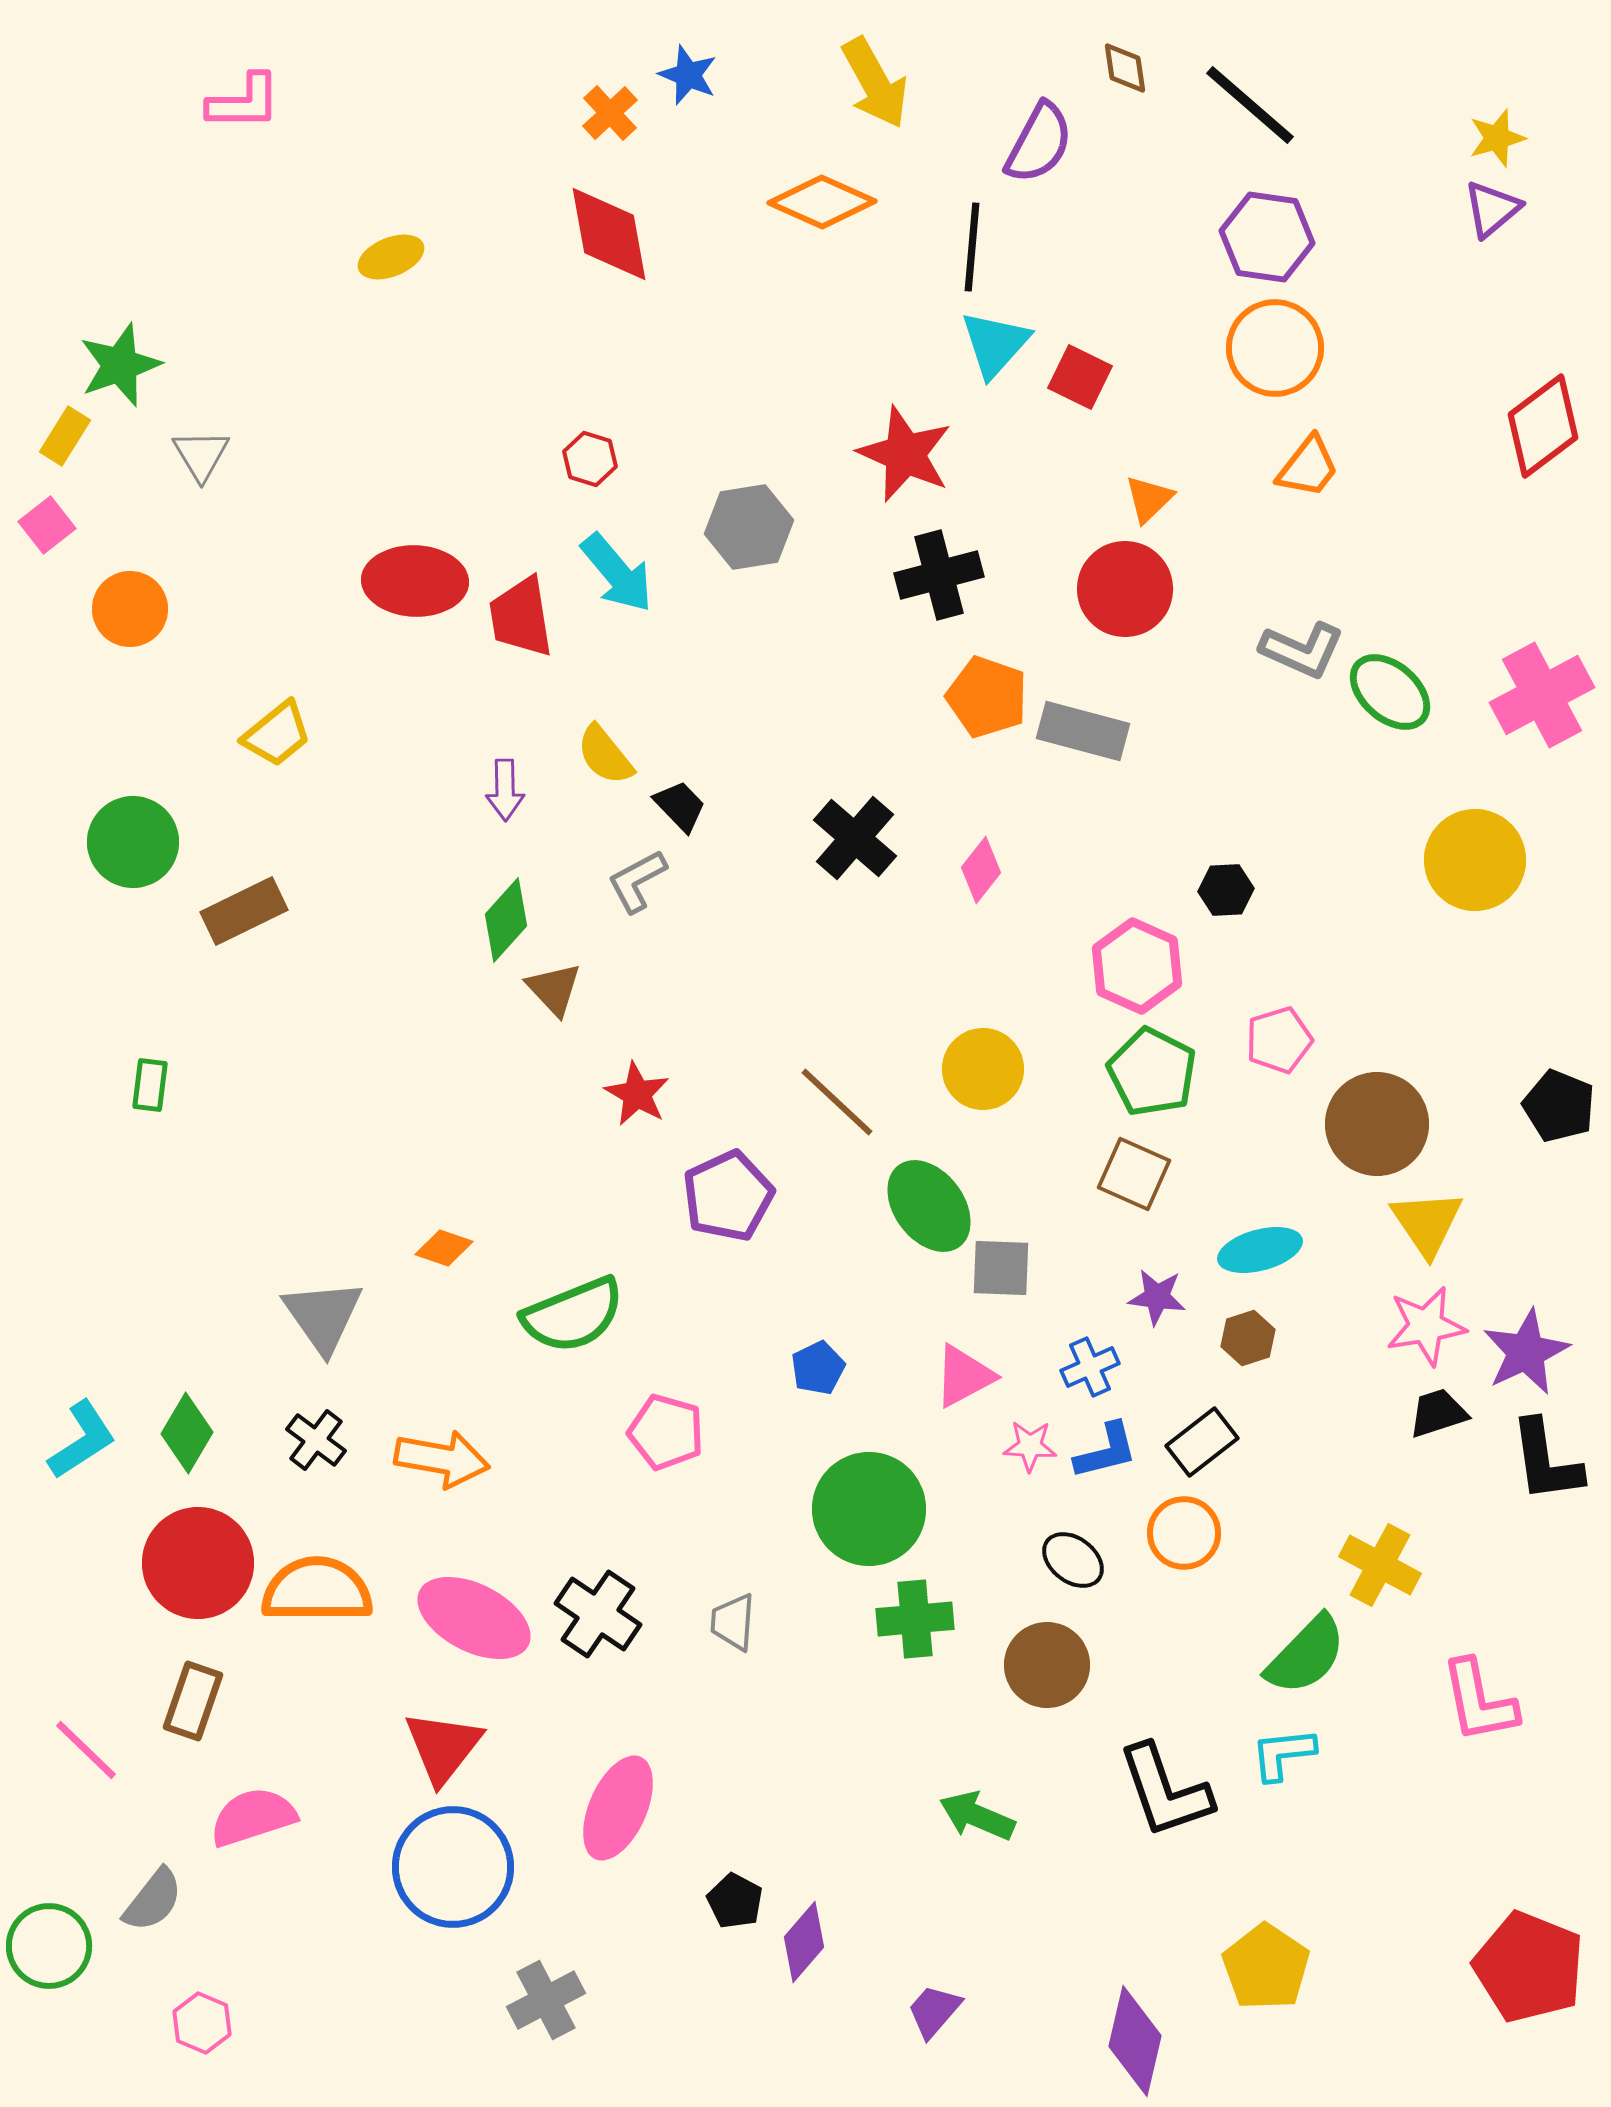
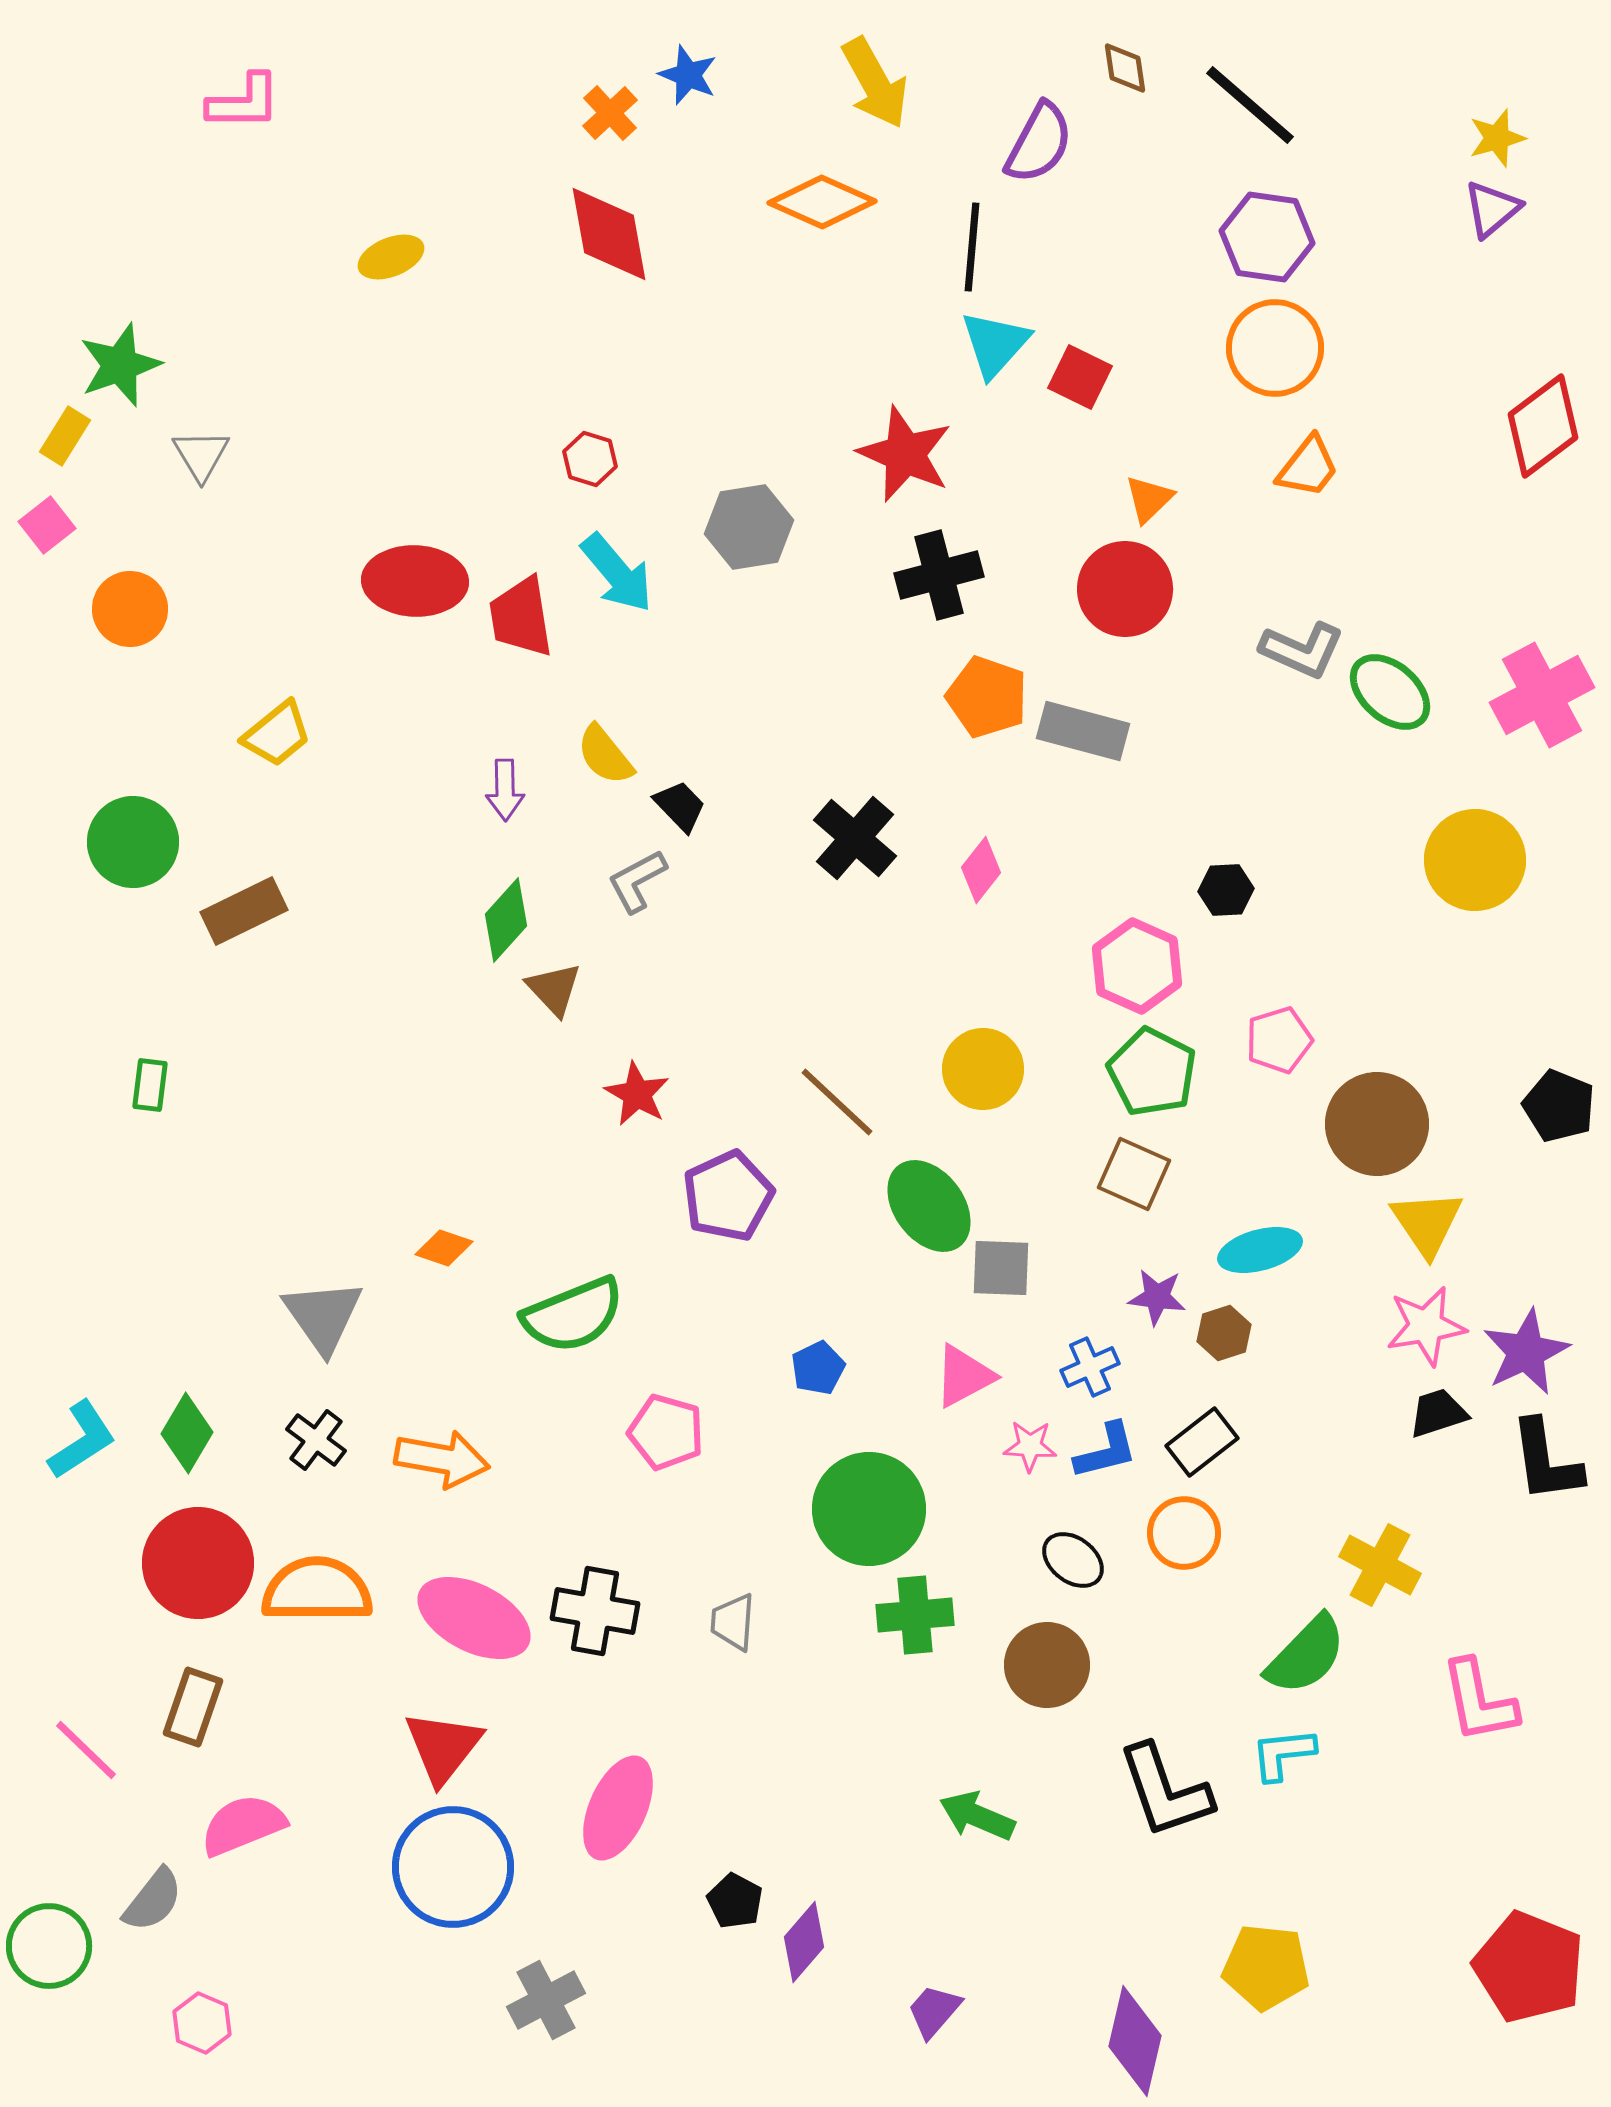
brown hexagon at (1248, 1338): moved 24 px left, 5 px up
black cross at (598, 1614): moved 3 px left, 3 px up; rotated 24 degrees counterclockwise
green cross at (915, 1619): moved 4 px up
brown rectangle at (193, 1701): moved 6 px down
pink semicircle at (253, 1817): moved 10 px left, 8 px down; rotated 4 degrees counterclockwise
yellow pentagon at (1266, 1967): rotated 28 degrees counterclockwise
